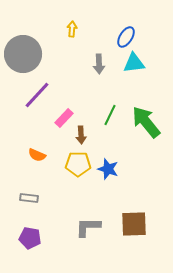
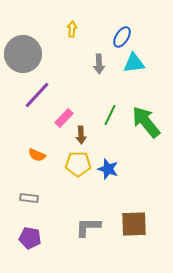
blue ellipse: moved 4 px left
